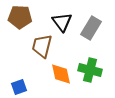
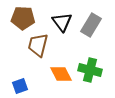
brown pentagon: moved 3 px right, 1 px down
gray rectangle: moved 3 px up
brown trapezoid: moved 4 px left, 1 px up
orange diamond: rotated 15 degrees counterclockwise
blue square: moved 1 px right, 1 px up
